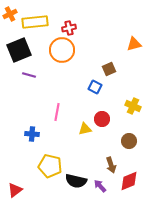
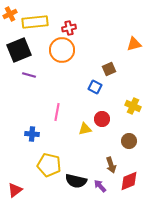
yellow pentagon: moved 1 px left, 1 px up
